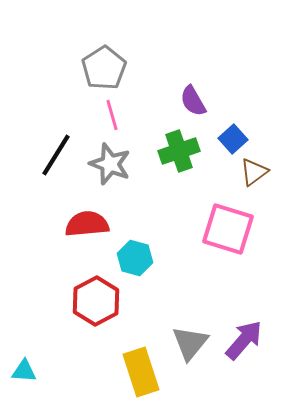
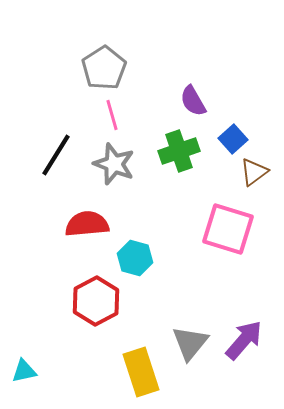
gray star: moved 4 px right
cyan triangle: rotated 16 degrees counterclockwise
